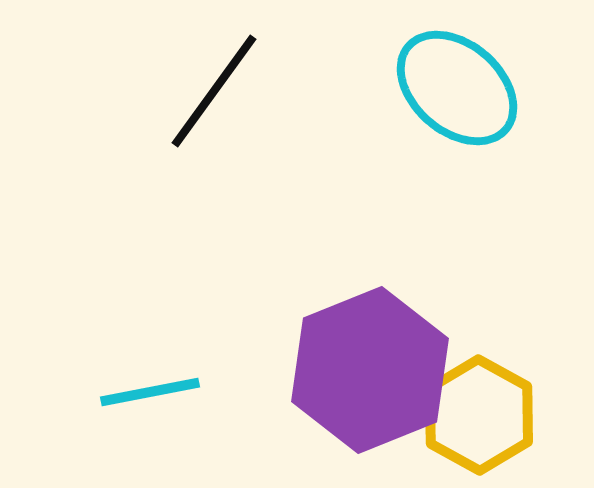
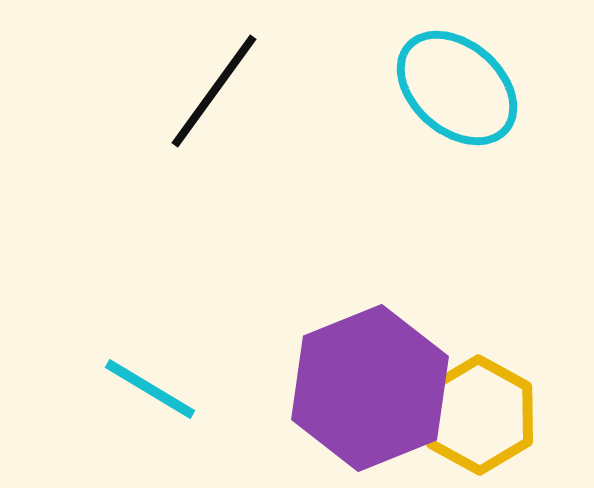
purple hexagon: moved 18 px down
cyan line: moved 3 px up; rotated 42 degrees clockwise
